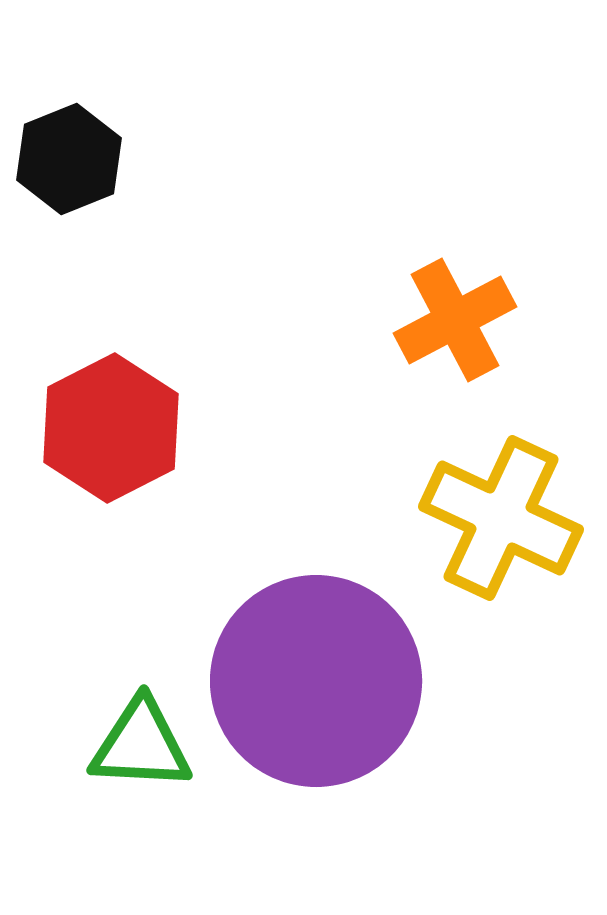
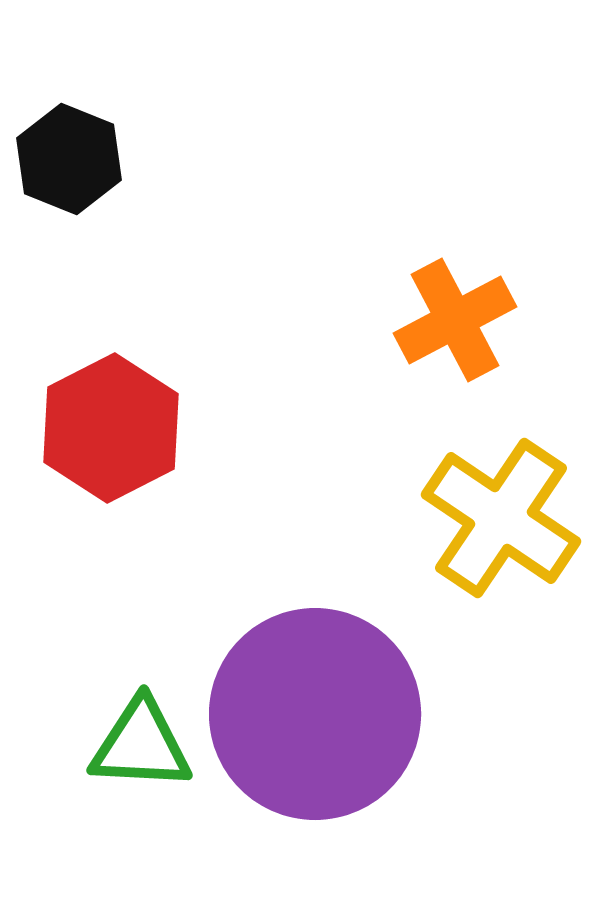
black hexagon: rotated 16 degrees counterclockwise
yellow cross: rotated 9 degrees clockwise
purple circle: moved 1 px left, 33 px down
